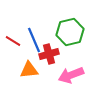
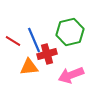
red cross: moved 2 px left
orange triangle: moved 3 px up
